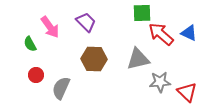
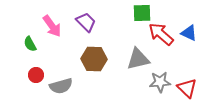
pink arrow: moved 2 px right, 1 px up
gray semicircle: moved 2 px up; rotated 130 degrees counterclockwise
red triangle: moved 4 px up
